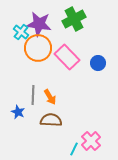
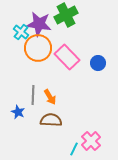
green cross: moved 8 px left, 4 px up
